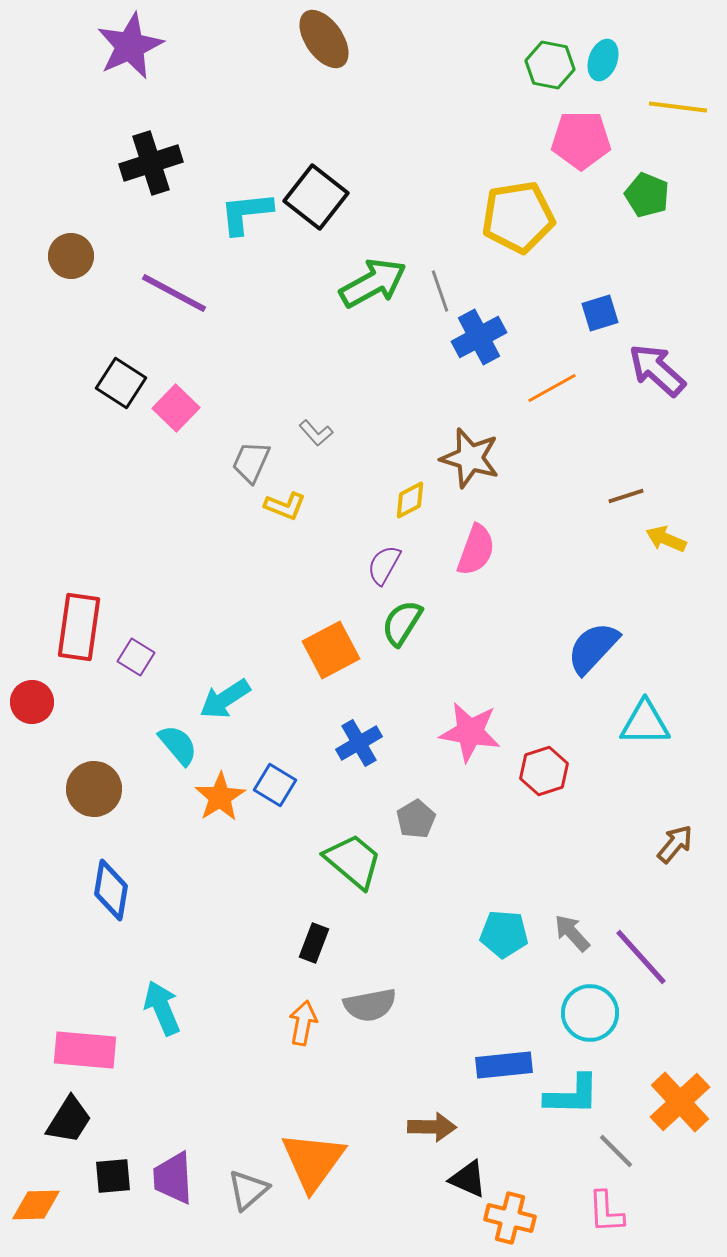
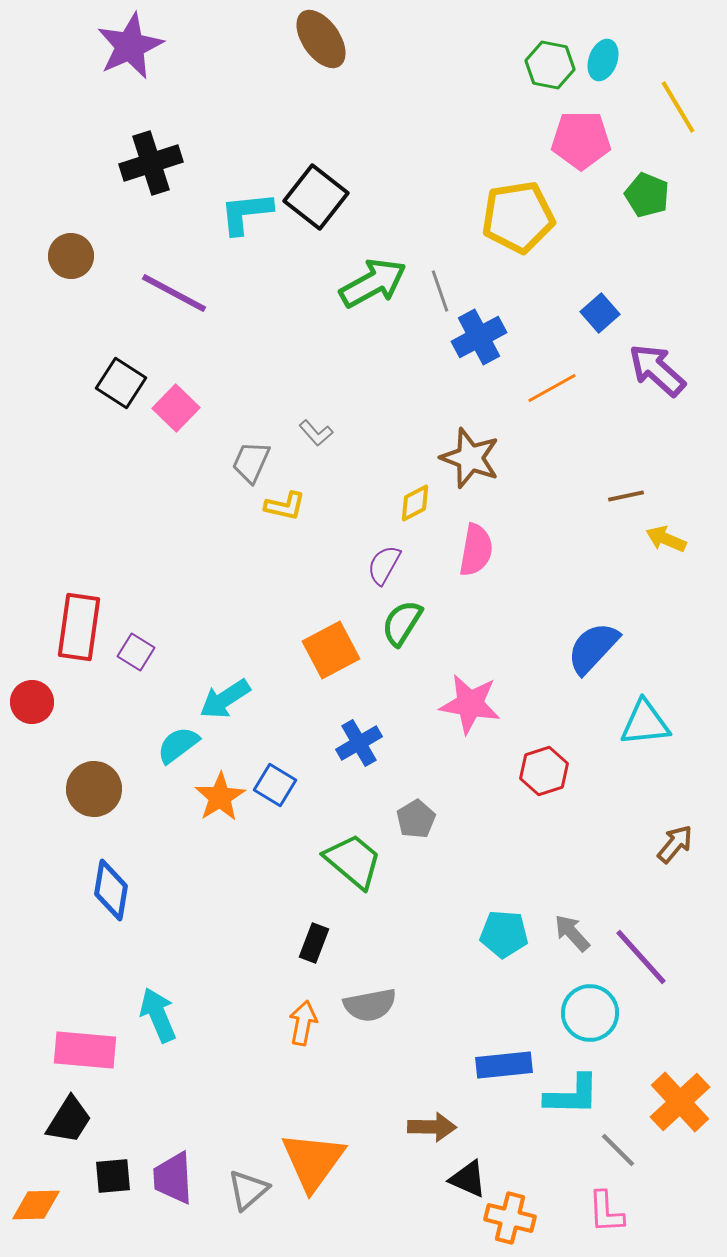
brown ellipse at (324, 39): moved 3 px left
yellow line at (678, 107): rotated 52 degrees clockwise
blue square at (600, 313): rotated 24 degrees counterclockwise
brown star at (470, 458): rotated 4 degrees clockwise
brown line at (626, 496): rotated 6 degrees clockwise
yellow diamond at (410, 500): moved 5 px right, 3 px down
yellow L-shape at (285, 506): rotated 9 degrees counterclockwise
pink semicircle at (476, 550): rotated 10 degrees counterclockwise
purple square at (136, 657): moved 5 px up
cyan triangle at (645, 723): rotated 6 degrees counterclockwise
pink star at (470, 732): moved 28 px up
cyan semicircle at (178, 745): rotated 87 degrees counterclockwise
cyan arrow at (162, 1008): moved 4 px left, 7 px down
gray line at (616, 1151): moved 2 px right, 1 px up
